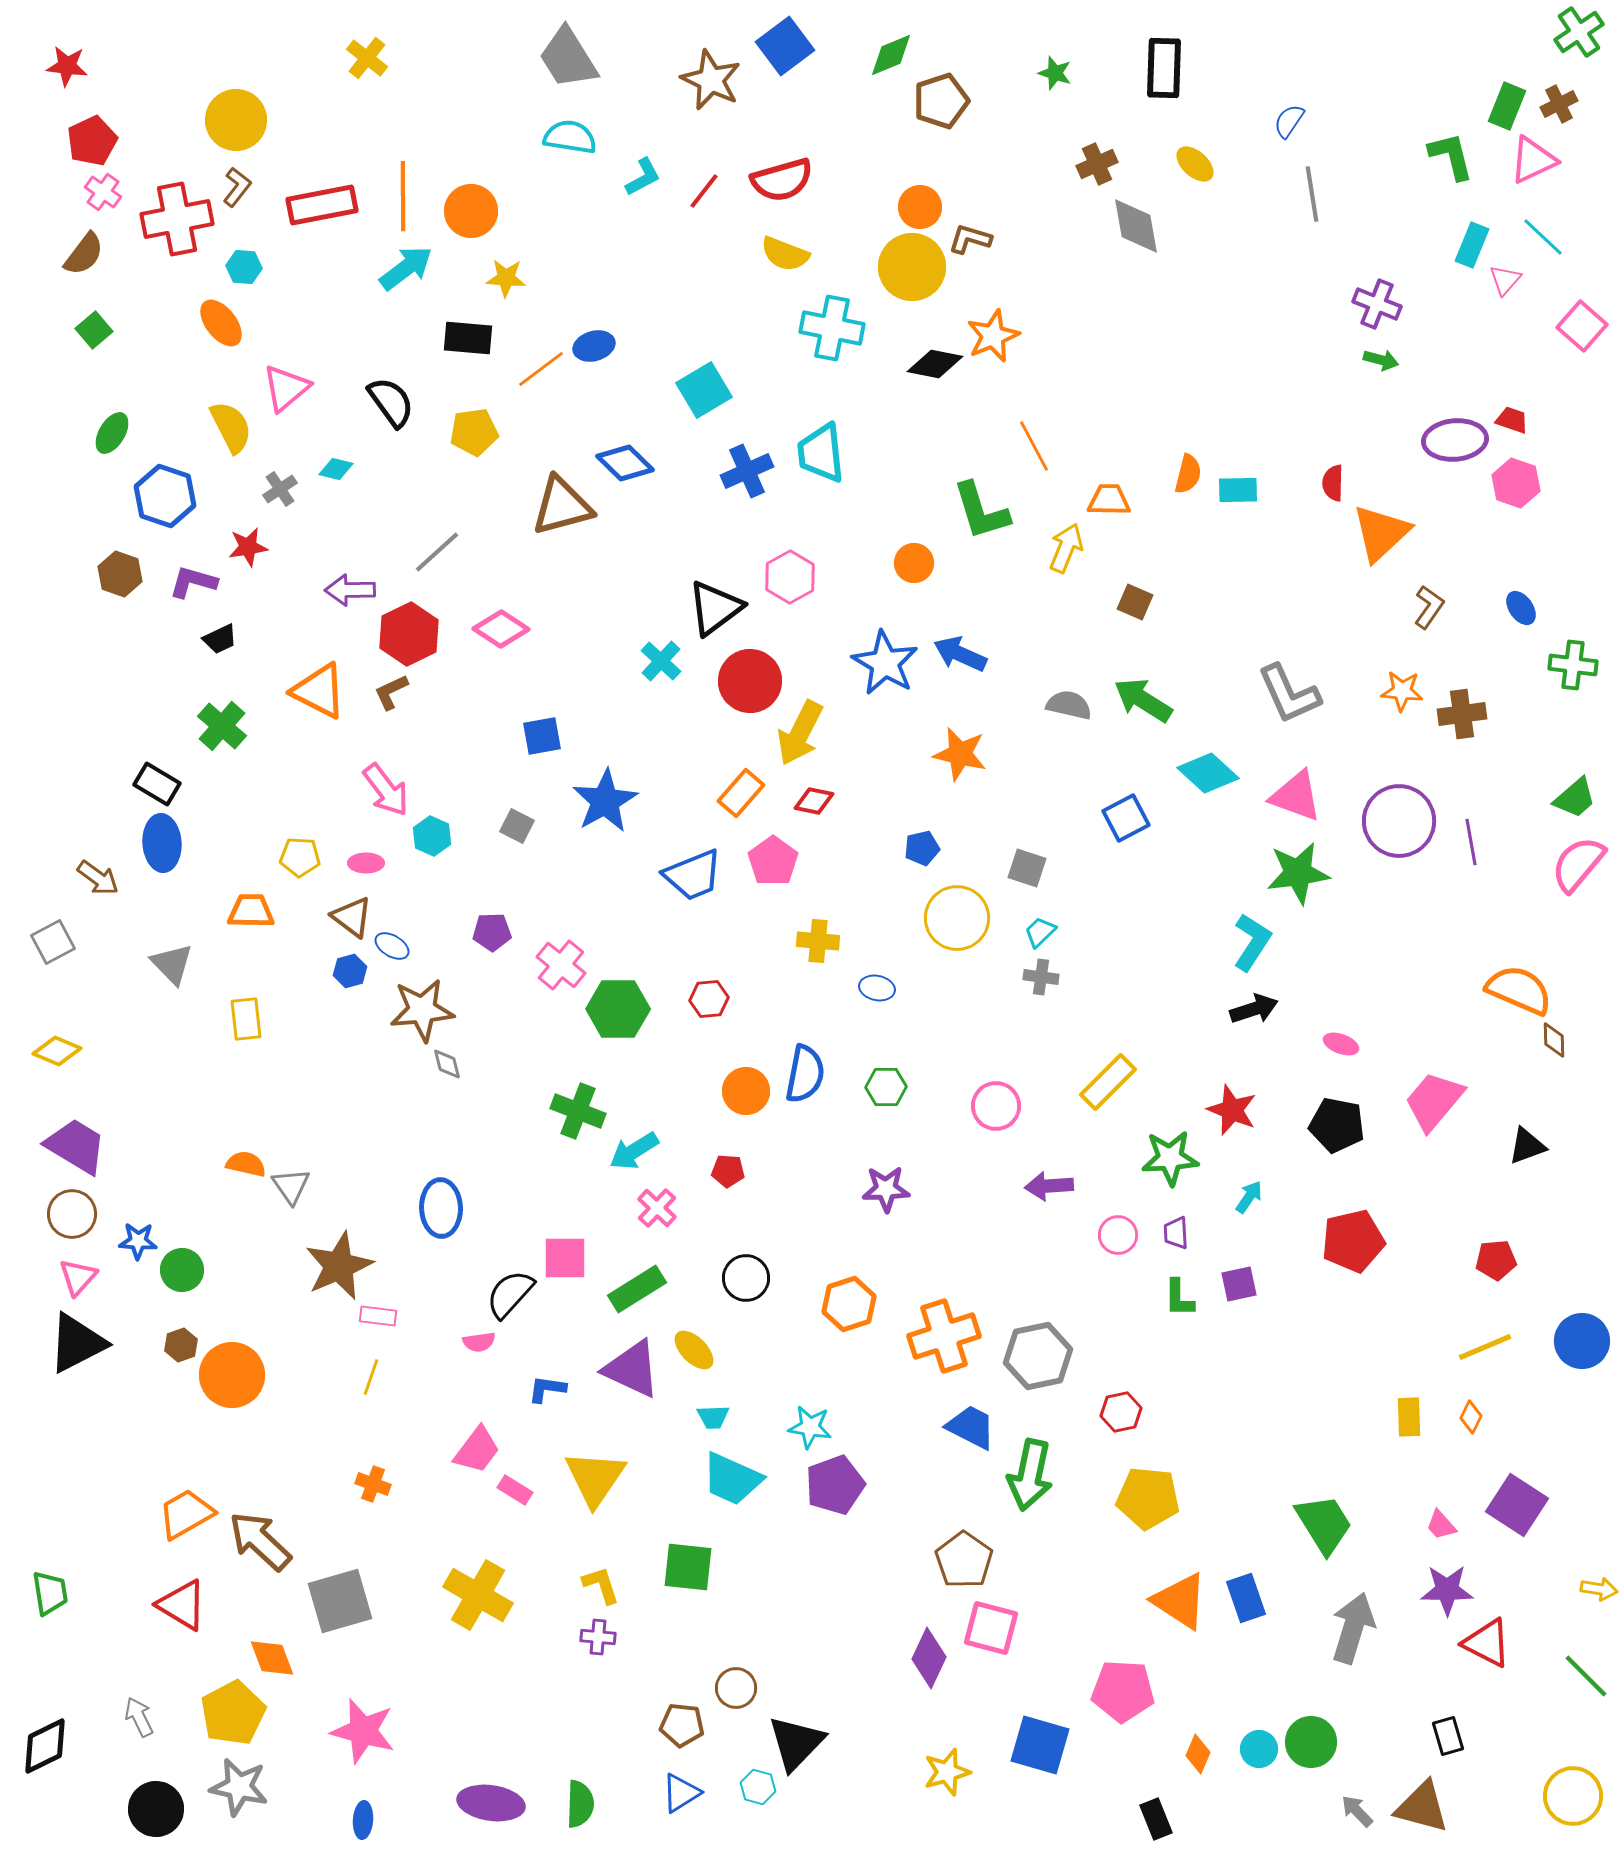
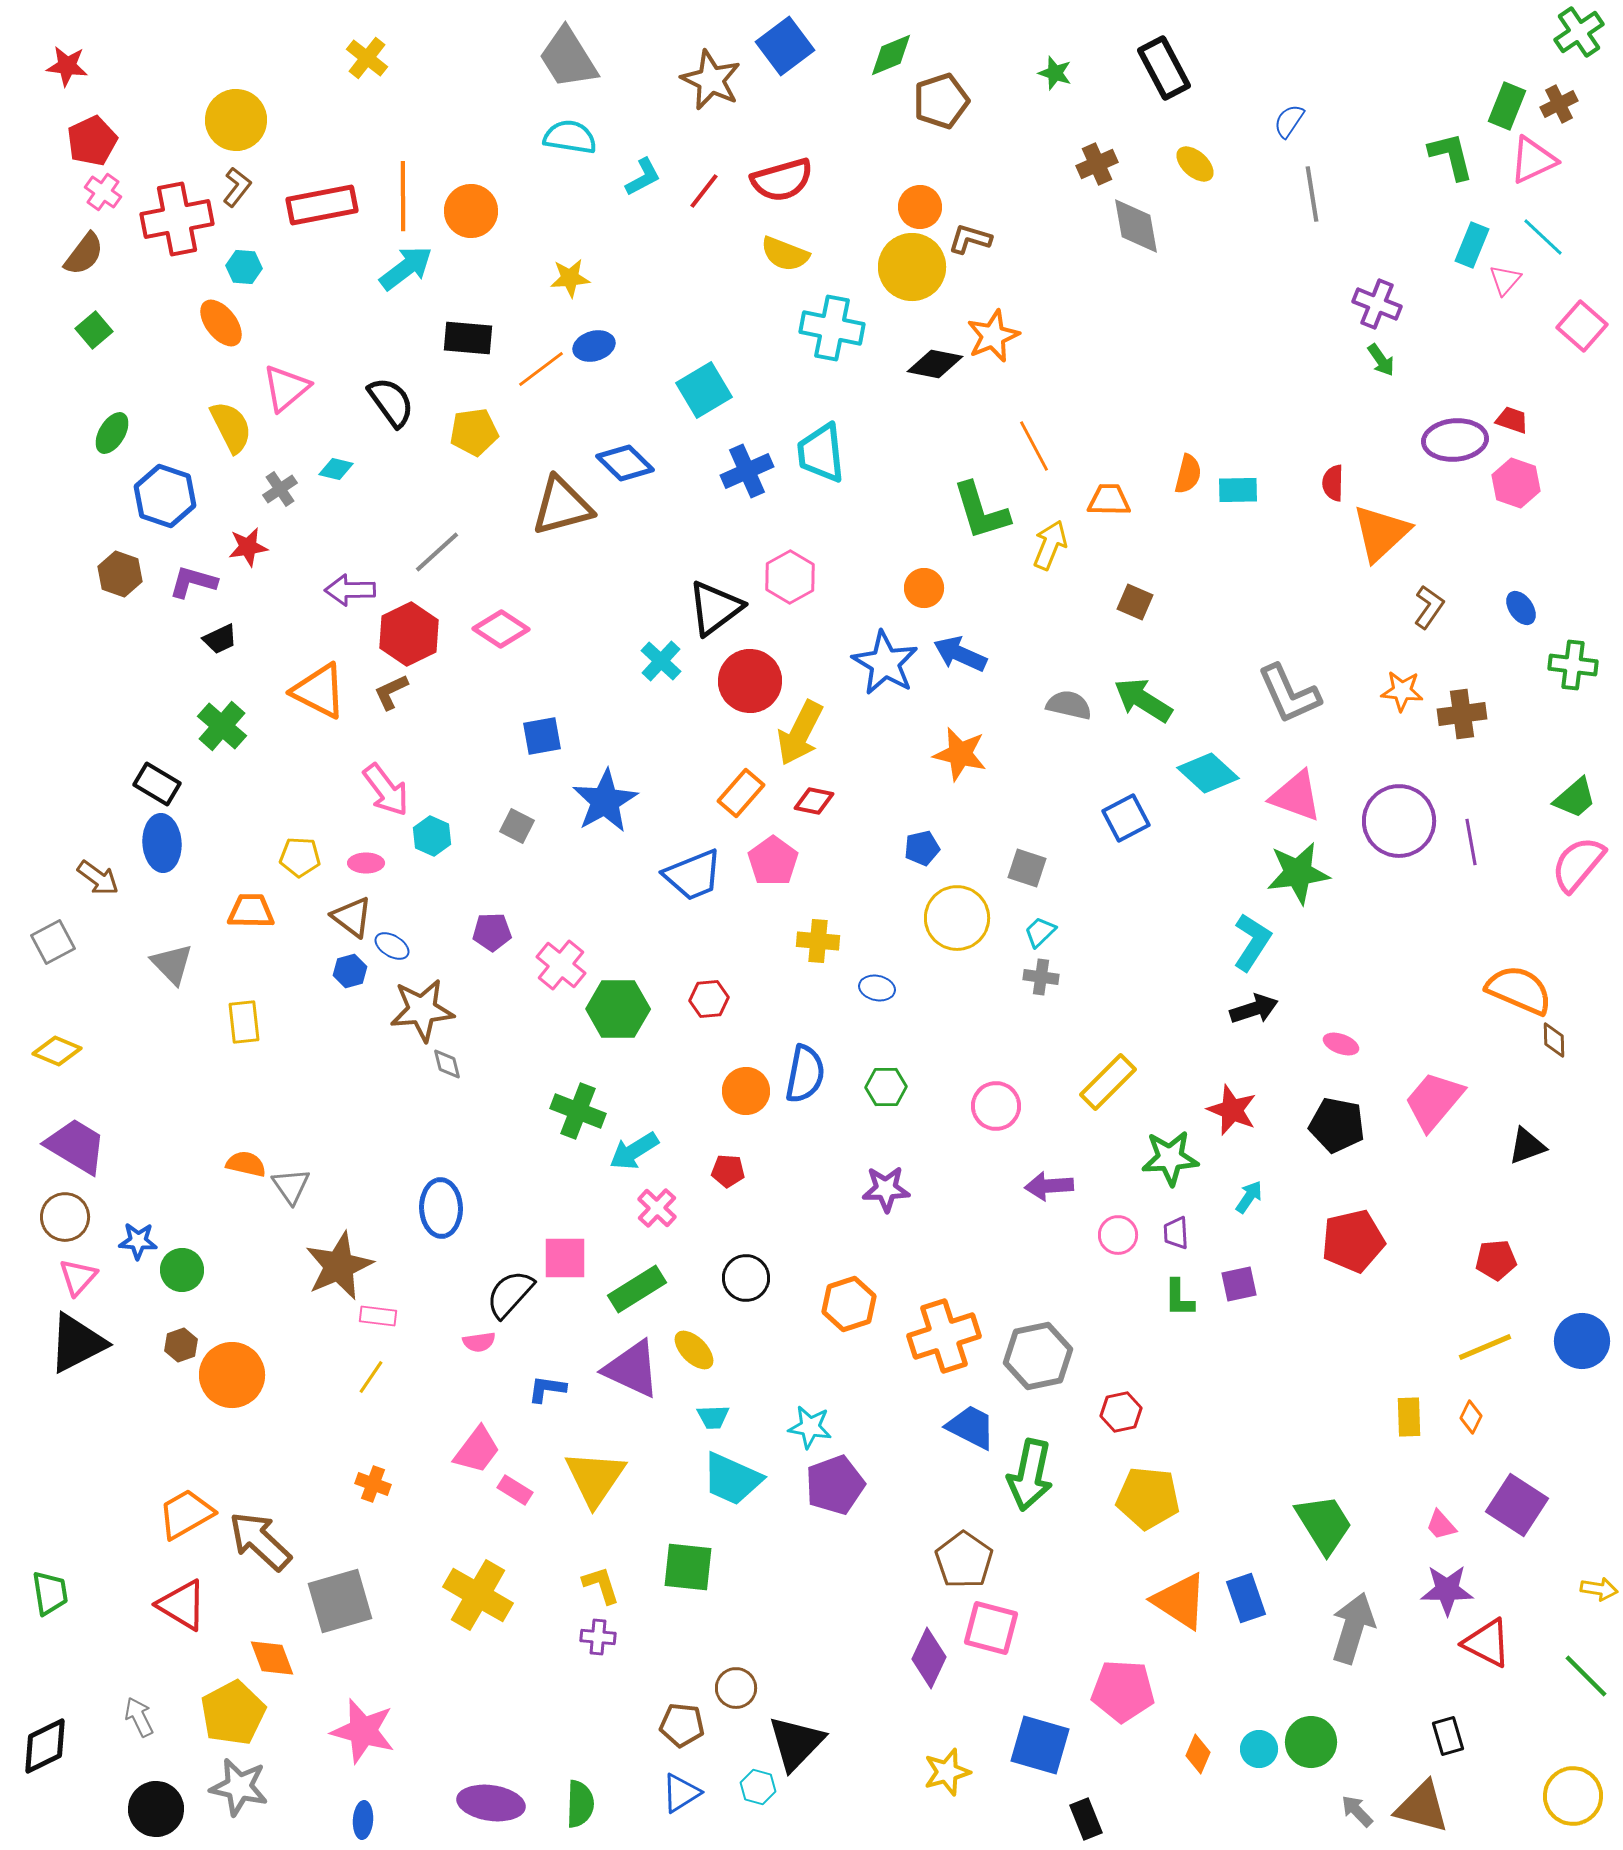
black rectangle at (1164, 68): rotated 30 degrees counterclockwise
yellow star at (506, 278): moved 64 px right; rotated 9 degrees counterclockwise
green arrow at (1381, 360): rotated 40 degrees clockwise
yellow arrow at (1066, 548): moved 16 px left, 3 px up
orange circle at (914, 563): moved 10 px right, 25 px down
yellow rectangle at (246, 1019): moved 2 px left, 3 px down
brown circle at (72, 1214): moved 7 px left, 3 px down
yellow line at (371, 1377): rotated 15 degrees clockwise
black rectangle at (1156, 1819): moved 70 px left
